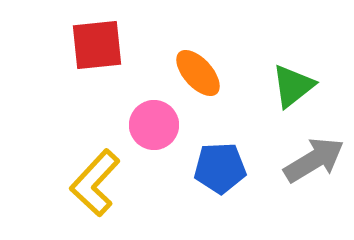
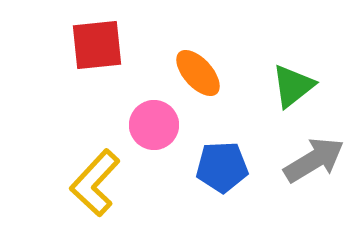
blue pentagon: moved 2 px right, 1 px up
